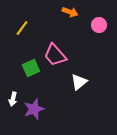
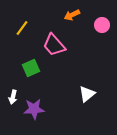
orange arrow: moved 2 px right, 3 px down; rotated 133 degrees clockwise
pink circle: moved 3 px right
pink trapezoid: moved 1 px left, 10 px up
white triangle: moved 8 px right, 12 px down
white arrow: moved 2 px up
purple star: rotated 15 degrees clockwise
